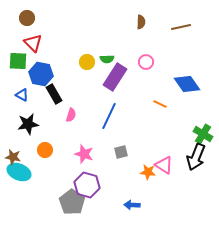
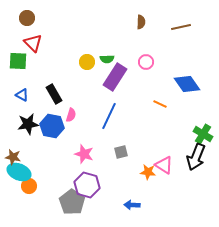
blue hexagon: moved 11 px right, 52 px down
orange circle: moved 16 px left, 36 px down
